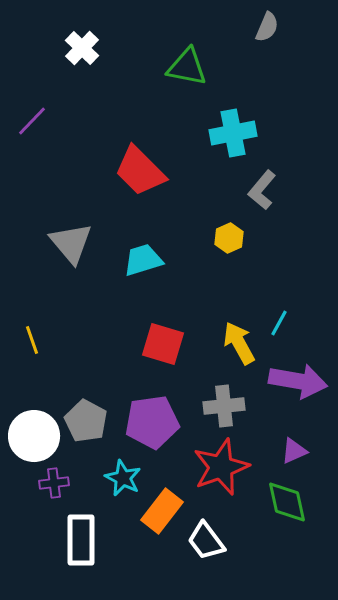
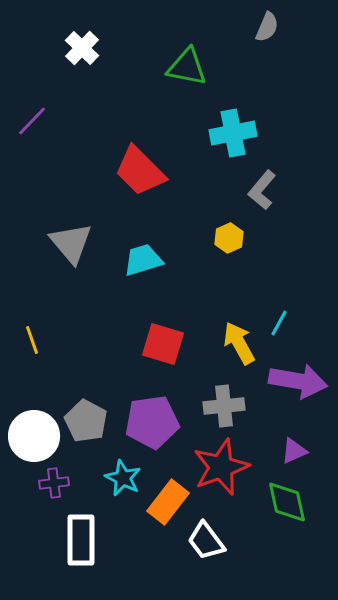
orange rectangle: moved 6 px right, 9 px up
